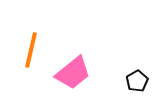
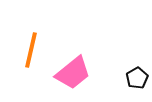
black pentagon: moved 3 px up
